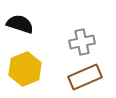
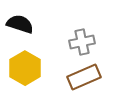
yellow hexagon: moved 1 px up; rotated 8 degrees counterclockwise
brown rectangle: moved 1 px left
